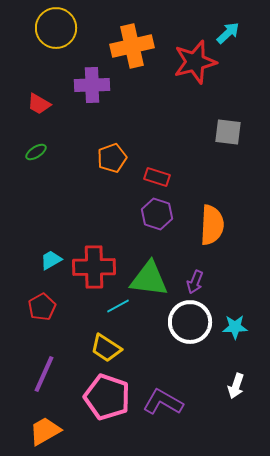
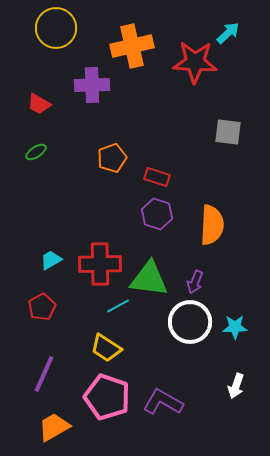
red star: rotated 18 degrees clockwise
red cross: moved 6 px right, 3 px up
orange trapezoid: moved 9 px right, 4 px up
